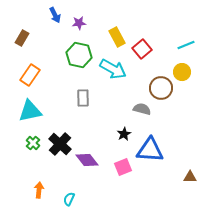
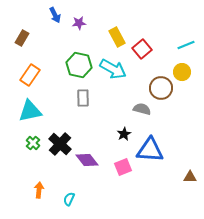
green hexagon: moved 10 px down
